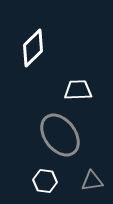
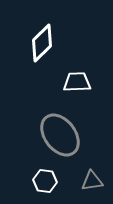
white diamond: moved 9 px right, 5 px up
white trapezoid: moved 1 px left, 8 px up
